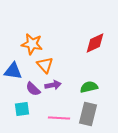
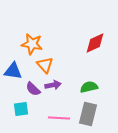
cyan square: moved 1 px left
